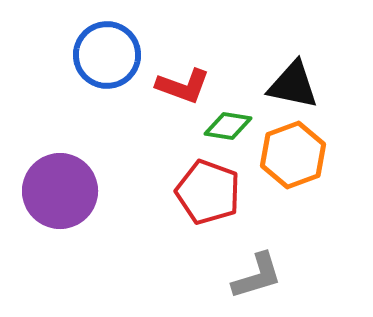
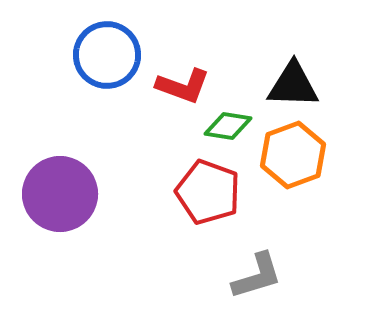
black triangle: rotated 10 degrees counterclockwise
purple circle: moved 3 px down
